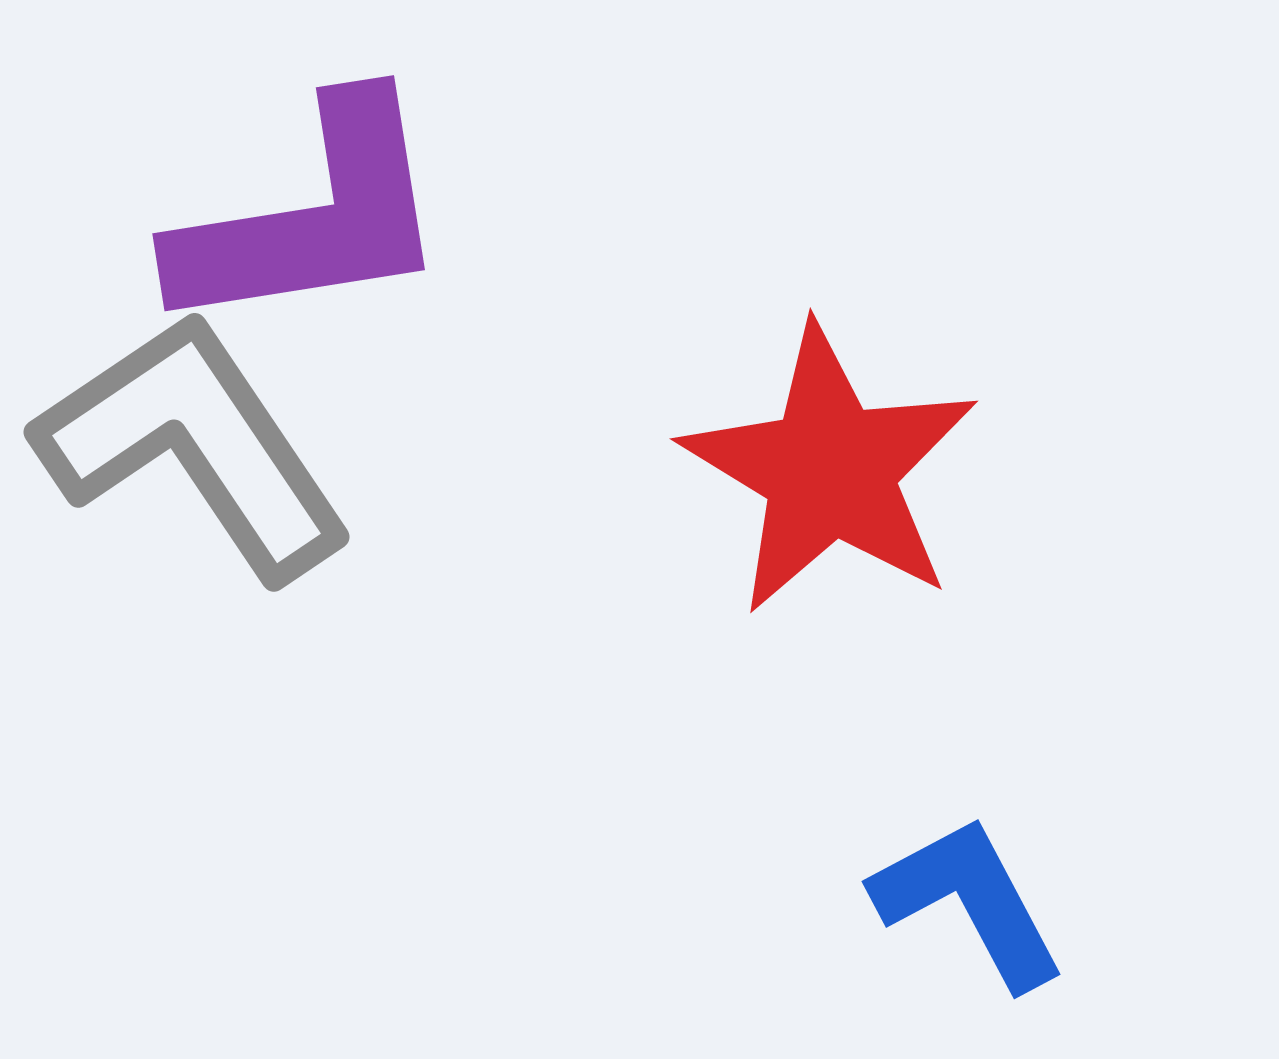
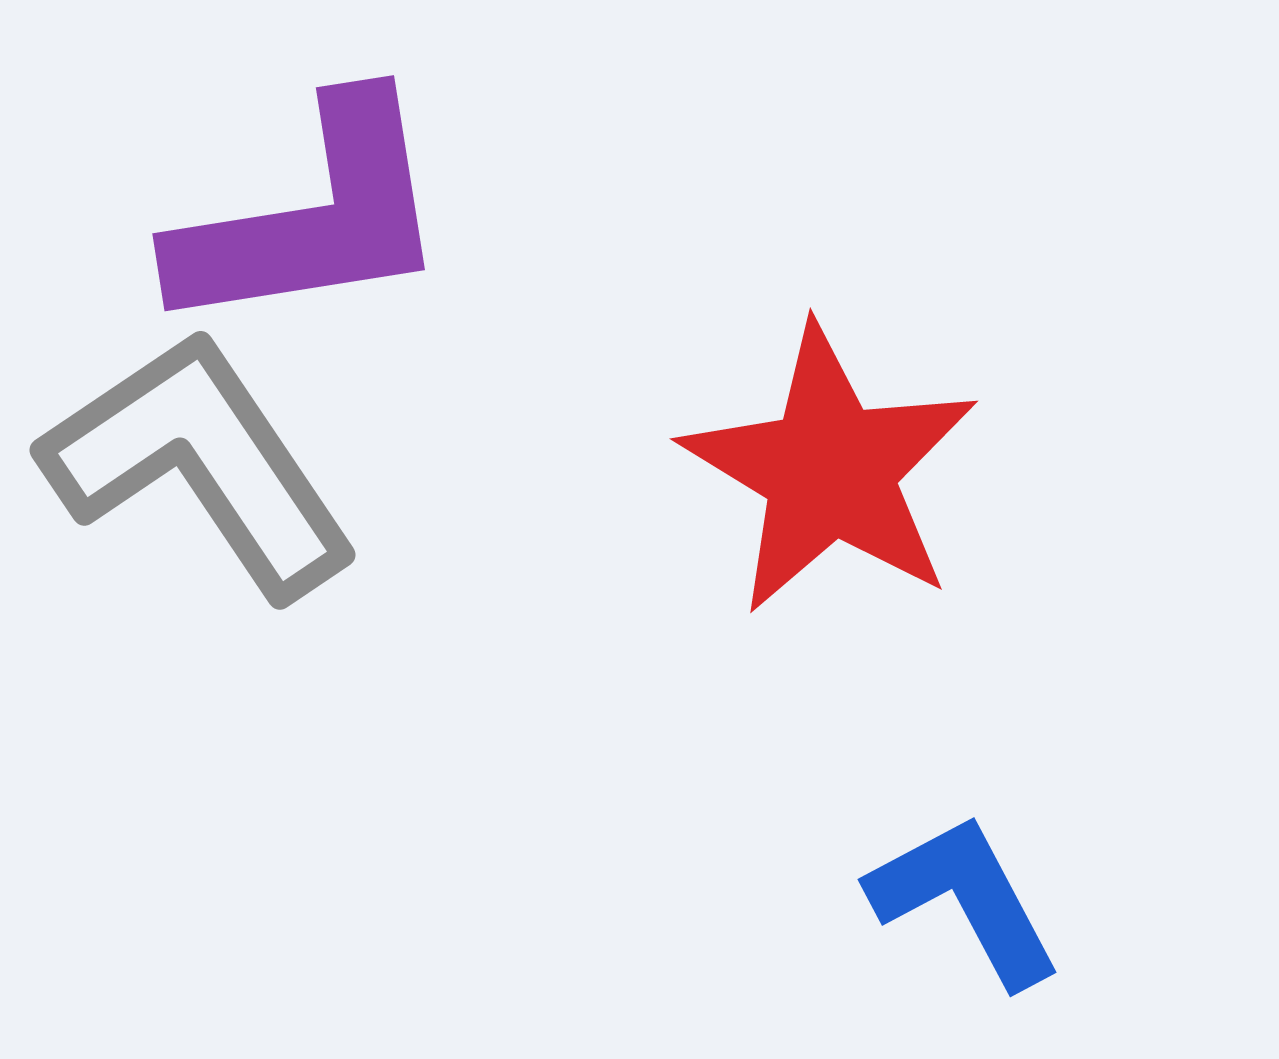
gray L-shape: moved 6 px right, 18 px down
blue L-shape: moved 4 px left, 2 px up
